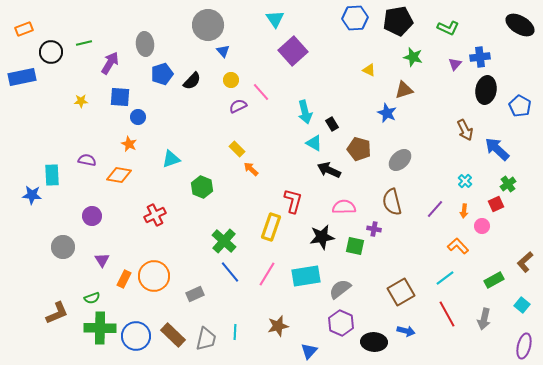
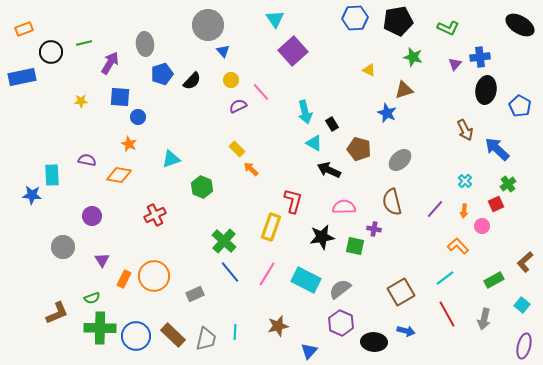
cyan rectangle at (306, 276): moved 4 px down; rotated 36 degrees clockwise
